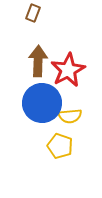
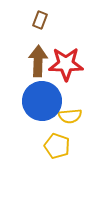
brown rectangle: moved 7 px right, 7 px down
red star: moved 2 px left, 6 px up; rotated 28 degrees clockwise
blue circle: moved 2 px up
yellow pentagon: moved 3 px left
